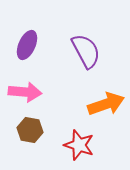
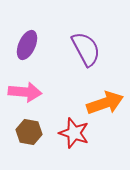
purple semicircle: moved 2 px up
orange arrow: moved 1 px left, 1 px up
brown hexagon: moved 1 px left, 2 px down
red star: moved 5 px left, 12 px up
